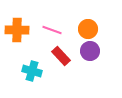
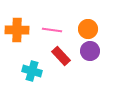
pink line: rotated 12 degrees counterclockwise
